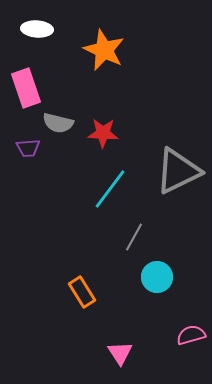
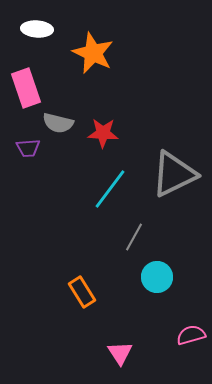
orange star: moved 11 px left, 3 px down
gray triangle: moved 4 px left, 3 px down
